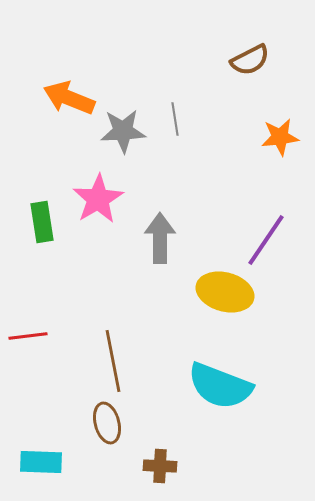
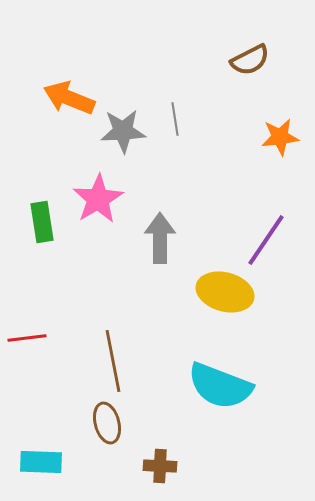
red line: moved 1 px left, 2 px down
